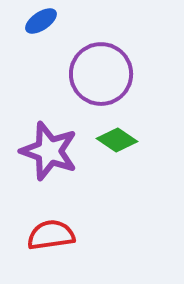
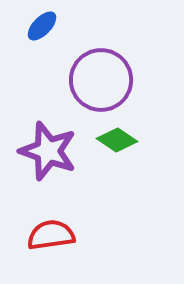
blue ellipse: moved 1 px right, 5 px down; rotated 12 degrees counterclockwise
purple circle: moved 6 px down
purple star: moved 1 px left
